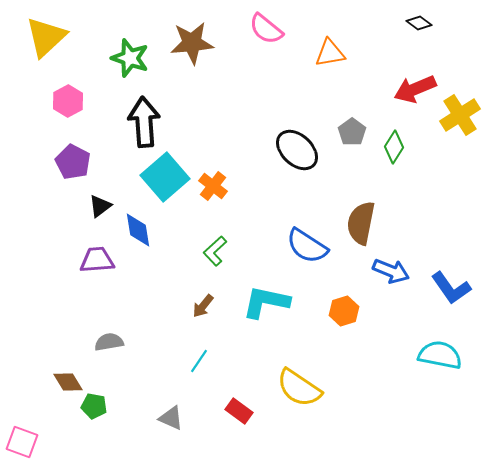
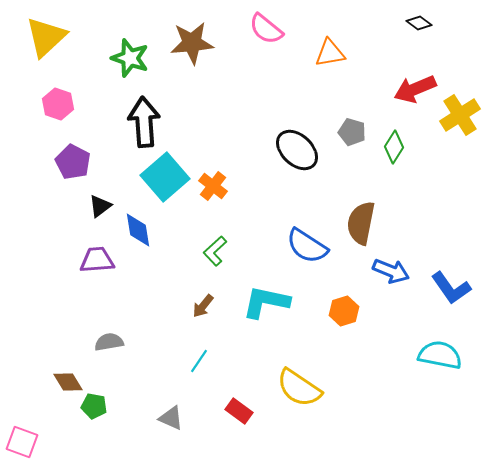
pink hexagon: moved 10 px left, 3 px down; rotated 12 degrees counterclockwise
gray pentagon: rotated 20 degrees counterclockwise
